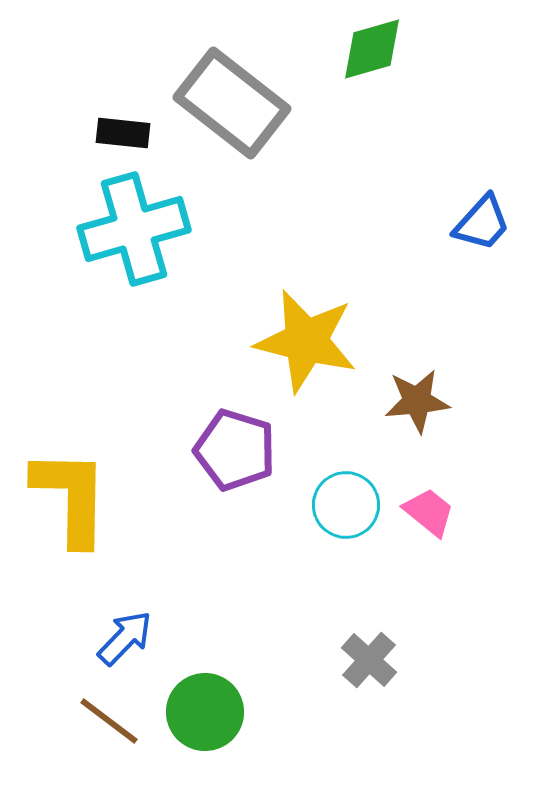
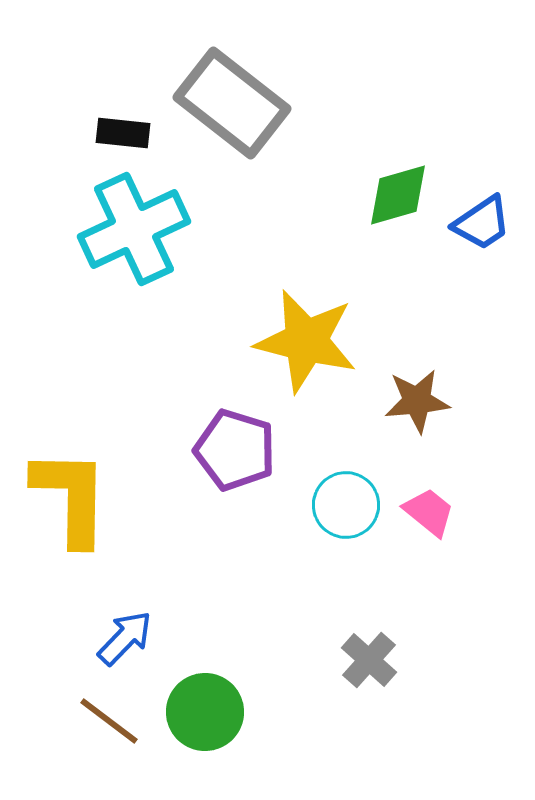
green diamond: moved 26 px right, 146 px down
blue trapezoid: rotated 14 degrees clockwise
cyan cross: rotated 9 degrees counterclockwise
